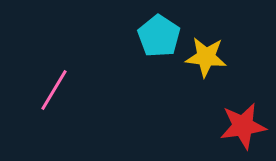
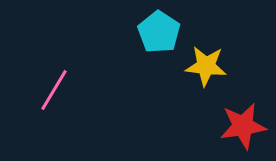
cyan pentagon: moved 4 px up
yellow star: moved 9 px down
